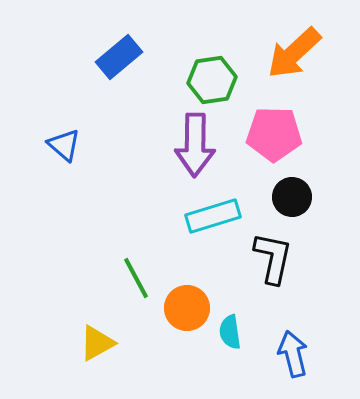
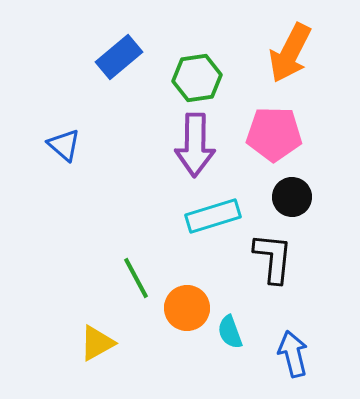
orange arrow: moved 4 px left; rotated 20 degrees counterclockwise
green hexagon: moved 15 px left, 2 px up
black L-shape: rotated 6 degrees counterclockwise
cyan semicircle: rotated 12 degrees counterclockwise
